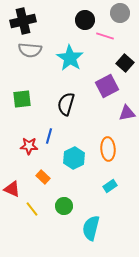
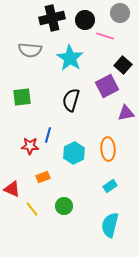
black cross: moved 29 px right, 3 px up
black square: moved 2 px left, 2 px down
green square: moved 2 px up
black semicircle: moved 5 px right, 4 px up
purple triangle: moved 1 px left
blue line: moved 1 px left, 1 px up
red star: moved 1 px right
cyan hexagon: moved 5 px up
orange rectangle: rotated 64 degrees counterclockwise
cyan semicircle: moved 19 px right, 3 px up
